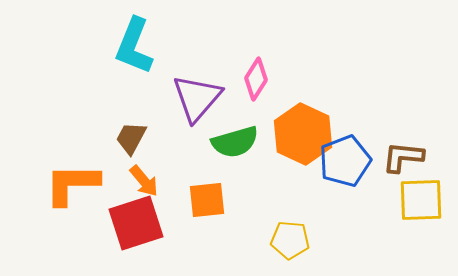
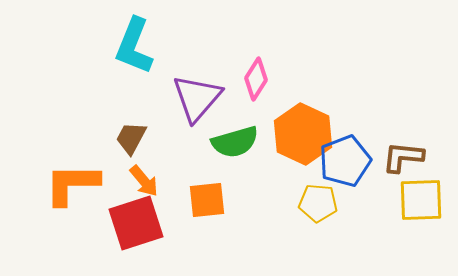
yellow pentagon: moved 28 px right, 37 px up
